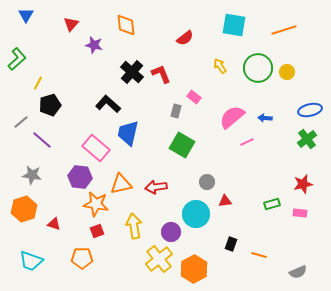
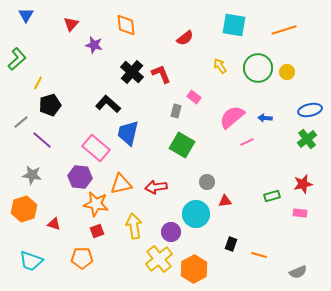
green rectangle at (272, 204): moved 8 px up
